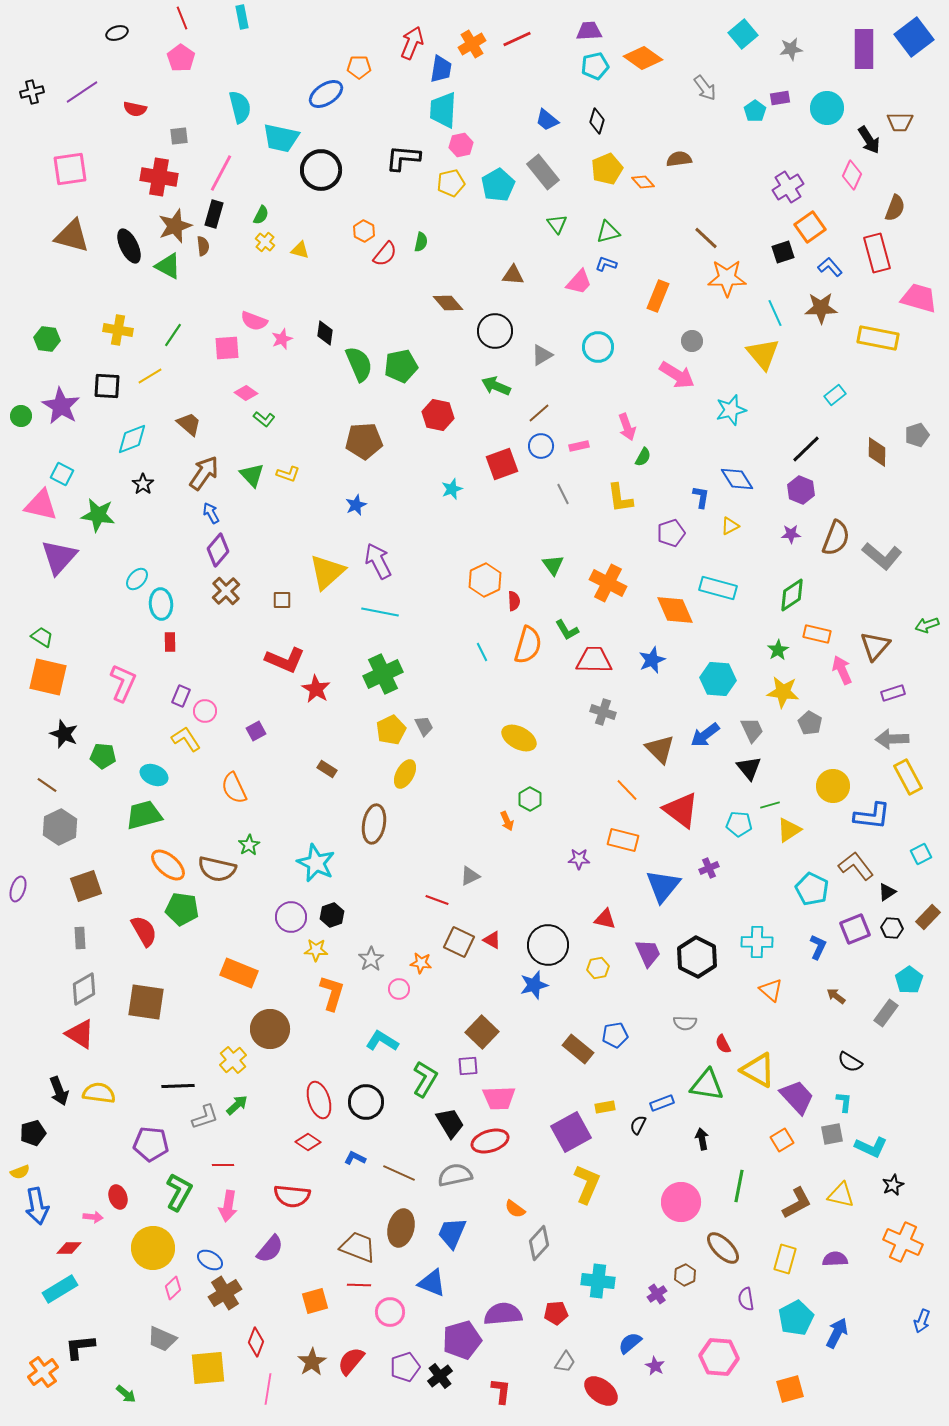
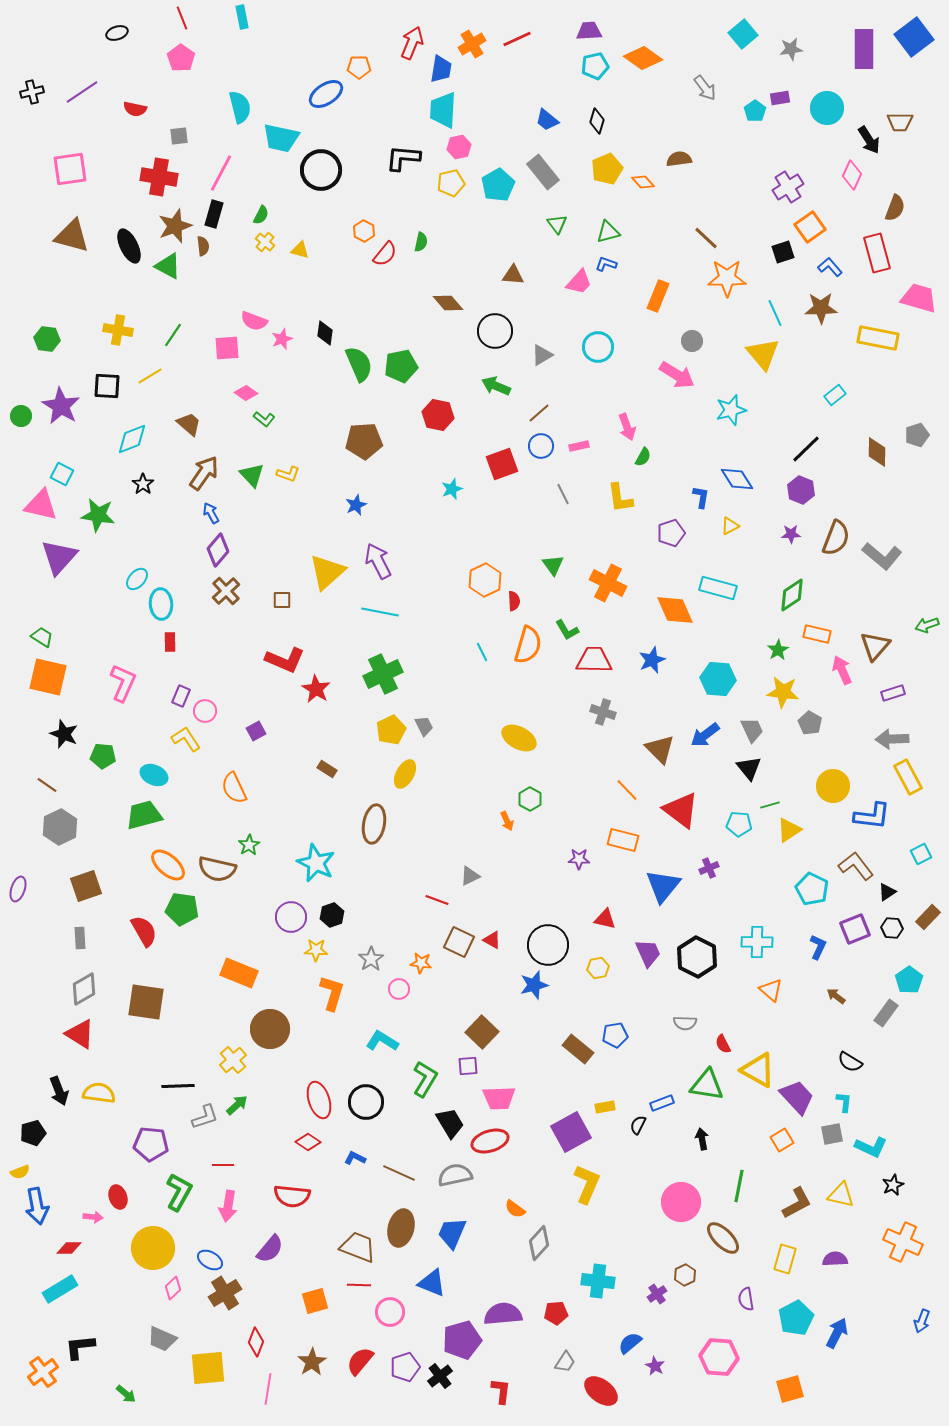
pink hexagon at (461, 145): moved 2 px left, 2 px down
brown ellipse at (723, 1248): moved 10 px up
red semicircle at (351, 1361): moved 9 px right
